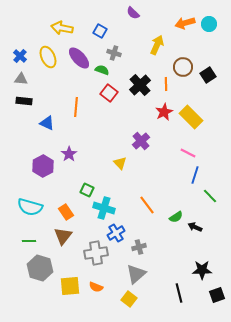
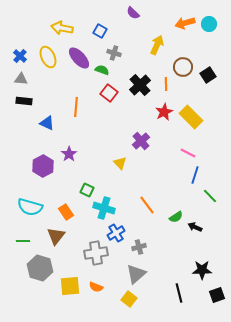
brown triangle at (63, 236): moved 7 px left
green line at (29, 241): moved 6 px left
